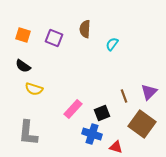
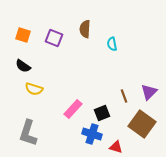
cyan semicircle: rotated 48 degrees counterclockwise
gray L-shape: rotated 12 degrees clockwise
